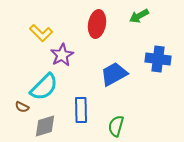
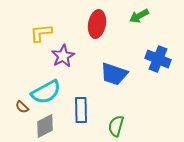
yellow L-shape: rotated 130 degrees clockwise
purple star: moved 1 px right, 1 px down
blue cross: rotated 15 degrees clockwise
blue trapezoid: rotated 132 degrees counterclockwise
cyan semicircle: moved 2 px right, 5 px down; rotated 16 degrees clockwise
brown semicircle: rotated 16 degrees clockwise
gray diamond: rotated 10 degrees counterclockwise
